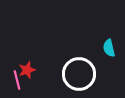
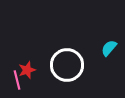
cyan semicircle: rotated 54 degrees clockwise
white circle: moved 12 px left, 9 px up
